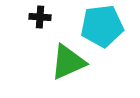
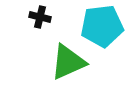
black cross: rotated 10 degrees clockwise
